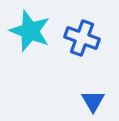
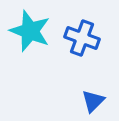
blue triangle: rotated 15 degrees clockwise
